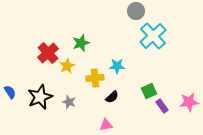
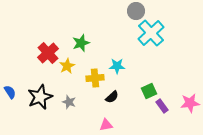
cyan cross: moved 2 px left, 3 px up
pink star: moved 1 px right, 1 px down
